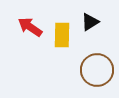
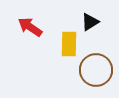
yellow rectangle: moved 7 px right, 9 px down
brown circle: moved 1 px left
